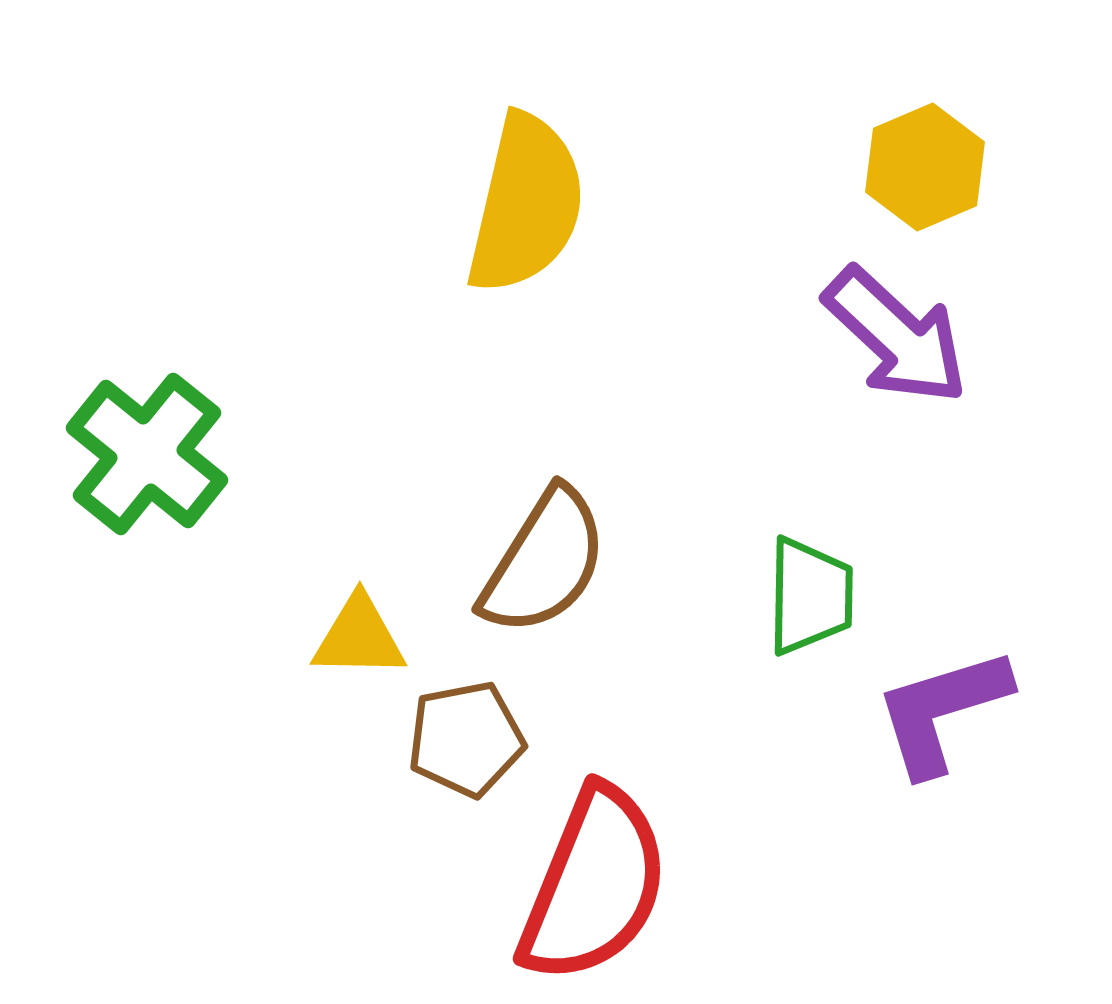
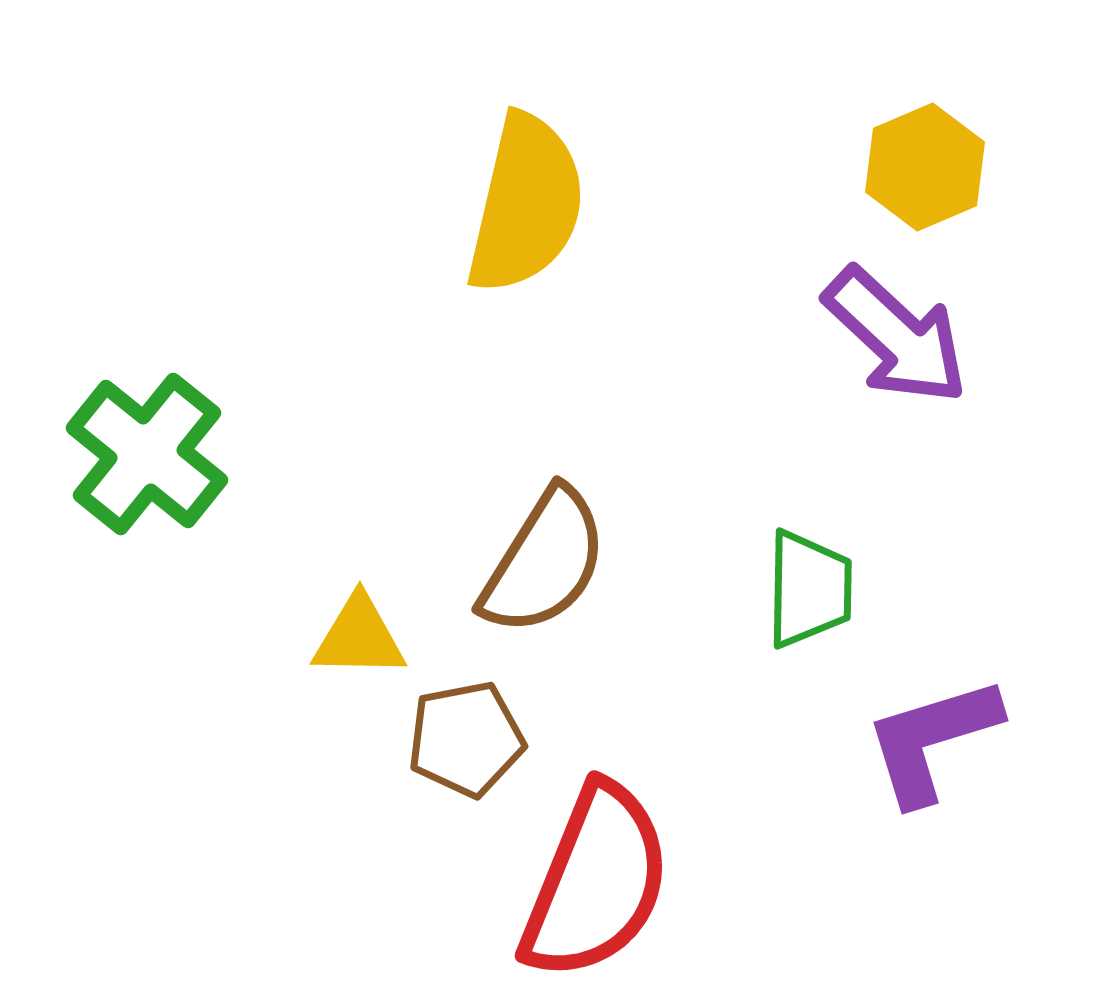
green trapezoid: moved 1 px left, 7 px up
purple L-shape: moved 10 px left, 29 px down
red semicircle: moved 2 px right, 3 px up
